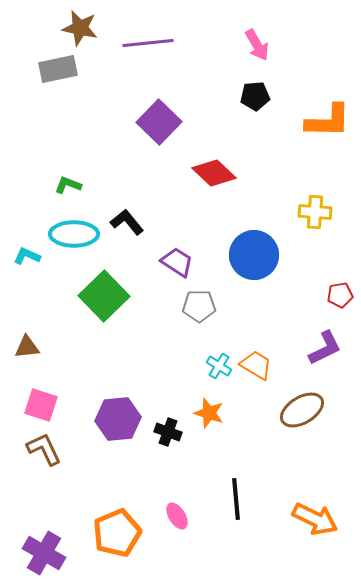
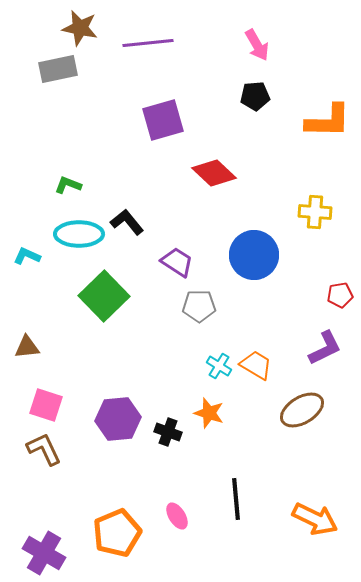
purple square: moved 4 px right, 2 px up; rotated 30 degrees clockwise
cyan ellipse: moved 5 px right
pink square: moved 5 px right
